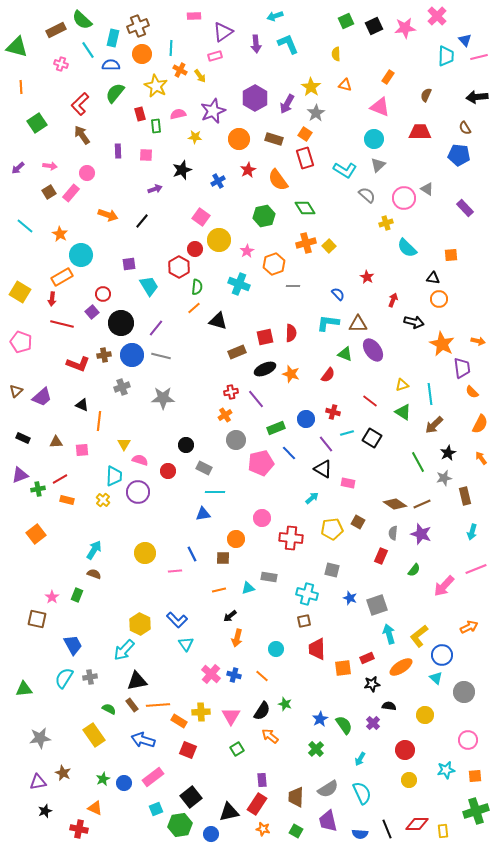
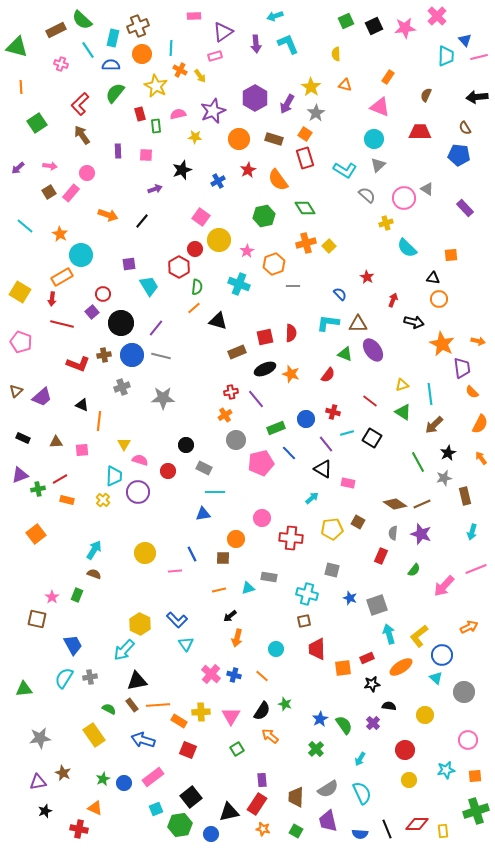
blue semicircle at (338, 294): moved 2 px right
